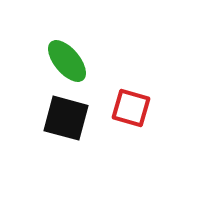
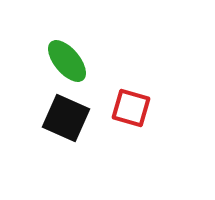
black square: rotated 9 degrees clockwise
